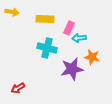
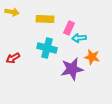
red arrow: moved 5 px left, 30 px up
